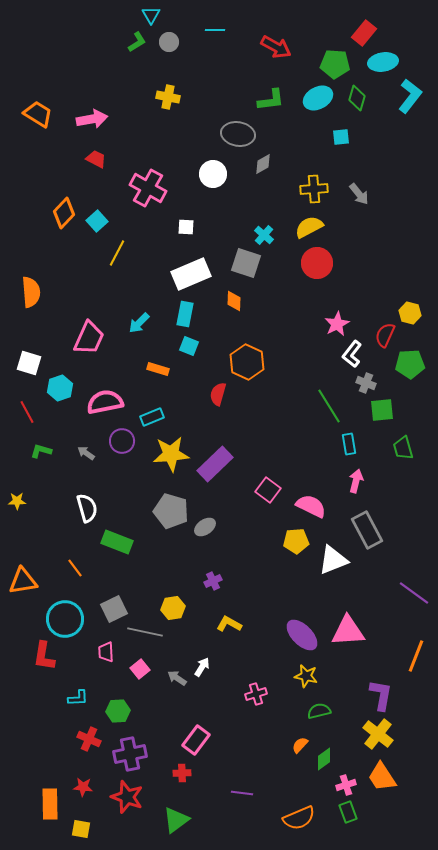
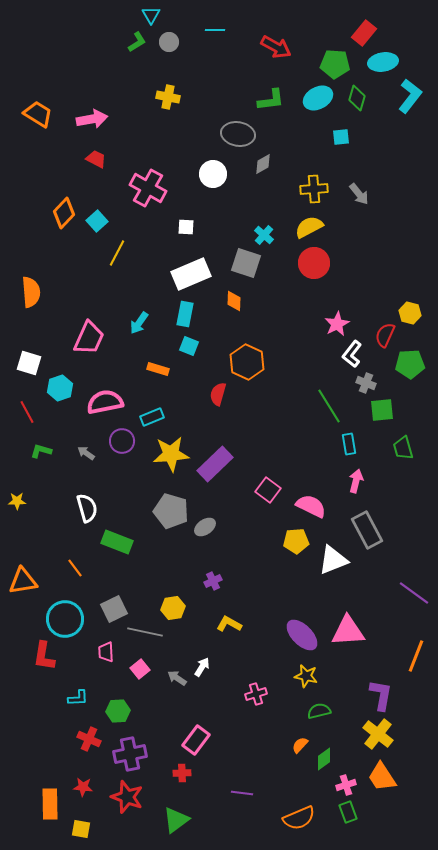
red circle at (317, 263): moved 3 px left
cyan arrow at (139, 323): rotated 10 degrees counterclockwise
